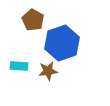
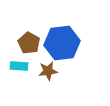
brown pentagon: moved 4 px left, 23 px down
blue hexagon: rotated 12 degrees clockwise
